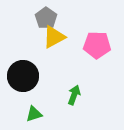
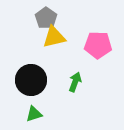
yellow triangle: rotated 15 degrees clockwise
pink pentagon: moved 1 px right
black circle: moved 8 px right, 4 px down
green arrow: moved 1 px right, 13 px up
